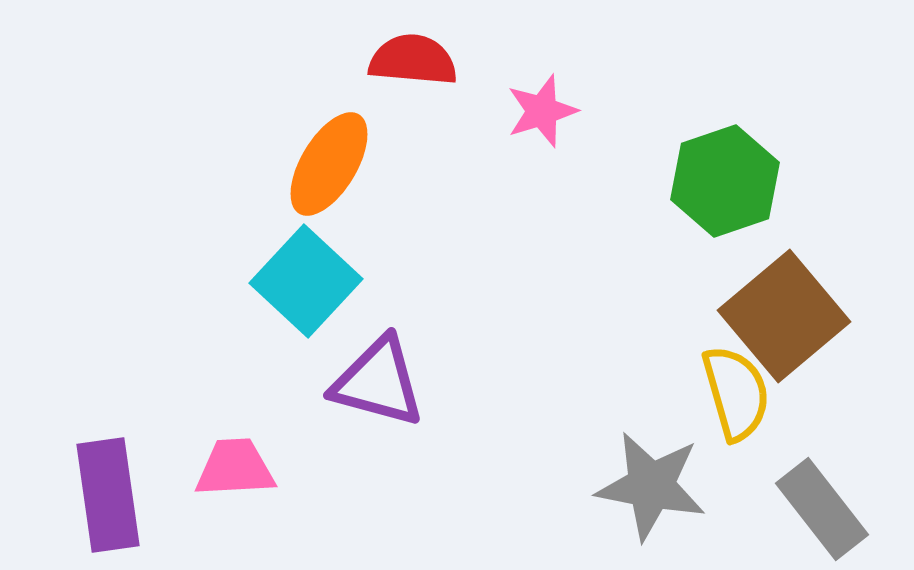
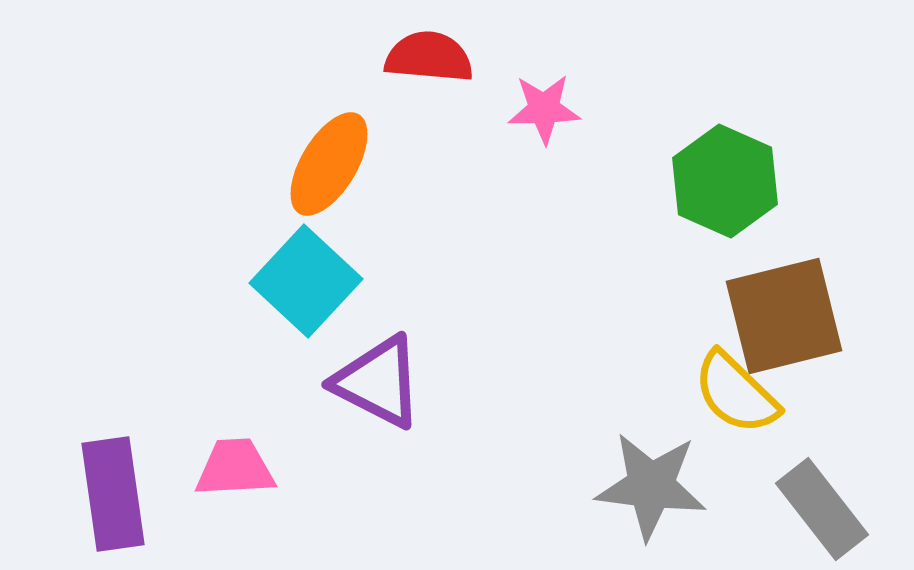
red semicircle: moved 16 px right, 3 px up
pink star: moved 2 px right, 2 px up; rotated 16 degrees clockwise
green hexagon: rotated 17 degrees counterclockwise
brown square: rotated 26 degrees clockwise
purple triangle: rotated 12 degrees clockwise
yellow semicircle: rotated 150 degrees clockwise
gray star: rotated 4 degrees counterclockwise
purple rectangle: moved 5 px right, 1 px up
